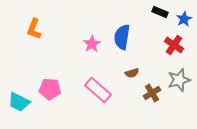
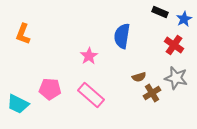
orange L-shape: moved 11 px left, 5 px down
blue semicircle: moved 1 px up
pink star: moved 3 px left, 12 px down
brown semicircle: moved 7 px right, 4 px down
gray star: moved 3 px left, 2 px up; rotated 30 degrees clockwise
pink rectangle: moved 7 px left, 5 px down
cyan trapezoid: moved 1 px left, 2 px down
